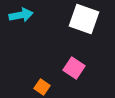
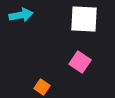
white square: rotated 16 degrees counterclockwise
pink square: moved 6 px right, 6 px up
